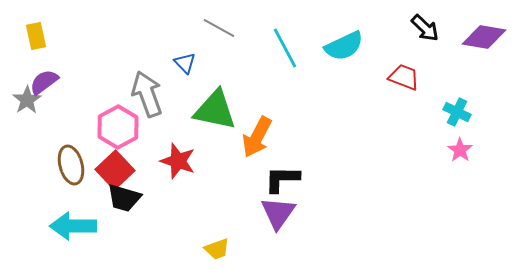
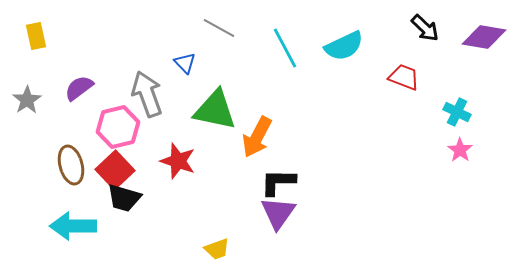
purple semicircle: moved 35 px right, 6 px down
pink hexagon: rotated 15 degrees clockwise
black L-shape: moved 4 px left, 3 px down
